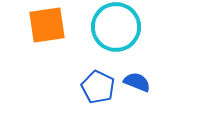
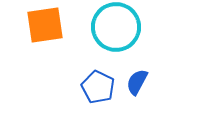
orange square: moved 2 px left
blue semicircle: rotated 84 degrees counterclockwise
